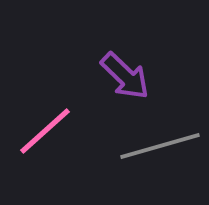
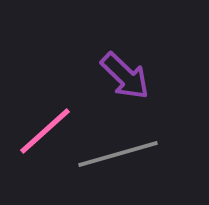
gray line: moved 42 px left, 8 px down
